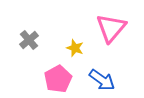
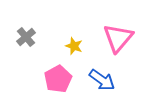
pink triangle: moved 7 px right, 10 px down
gray cross: moved 3 px left, 3 px up
yellow star: moved 1 px left, 2 px up
